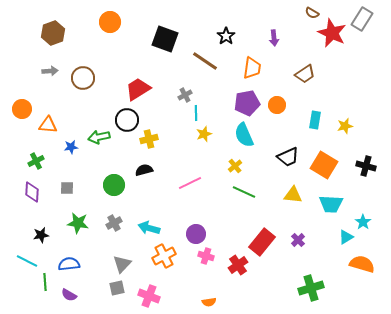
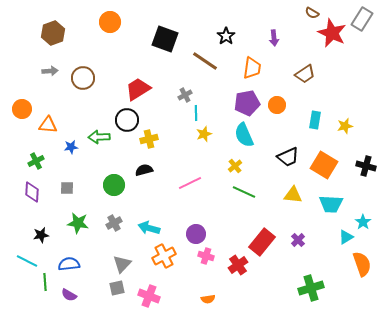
green arrow at (99, 137): rotated 10 degrees clockwise
orange semicircle at (362, 264): rotated 55 degrees clockwise
orange semicircle at (209, 302): moved 1 px left, 3 px up
